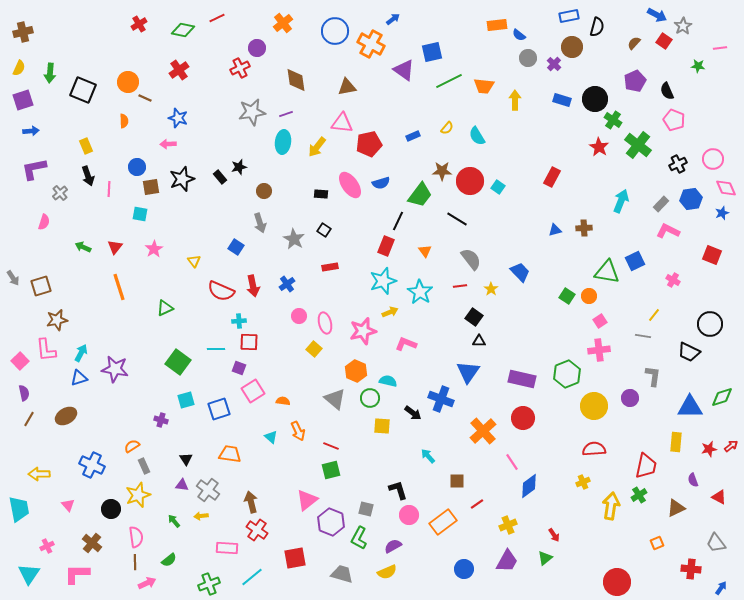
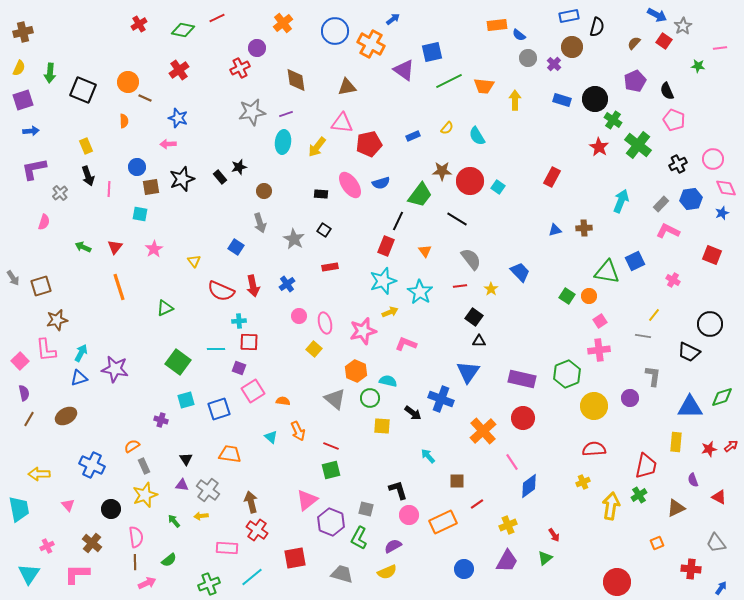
yellow star at (138, 495): moved 7 px right
orange rectangle at (443, 522): rotated 12 degrees clockwise
